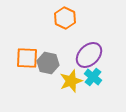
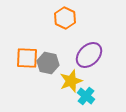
cyan cross: moved 7 px left, 19 px down
